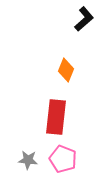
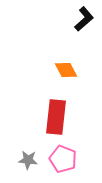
orange diamond: rotated 50 degrees counterclockwise
